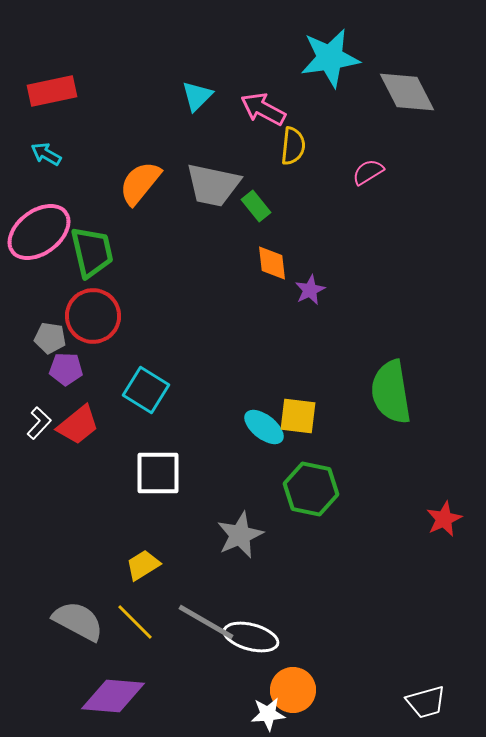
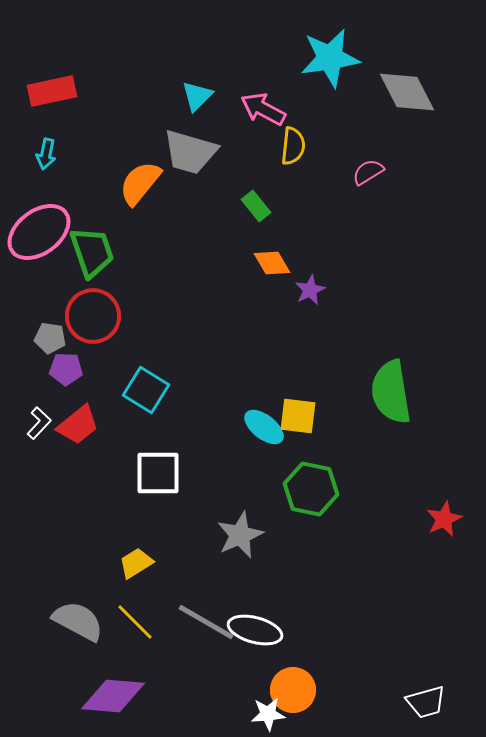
cyan arrow: rotated 108 degrees counterclockwise
gray trapezoid: moved 23 px left, 33 px up; rotated 4 degrees clockwise
green trapezoid: rotated 6 degrees counterclockwise
orange diamond: rotated 24 degrees counterclockwise
yellow trapezoid: moved 7 px left, 2 px up
white ellipse: moved 4 px right, 7 px up
